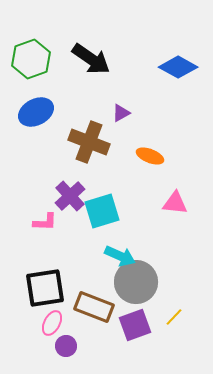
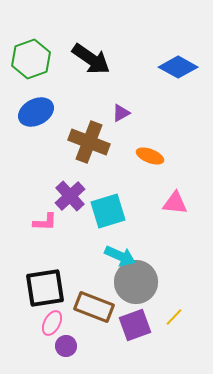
cyan square: moved 6 px right
